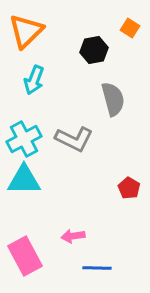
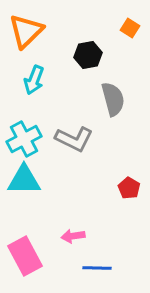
black hexagon: moved 6 px left, 5 px down
